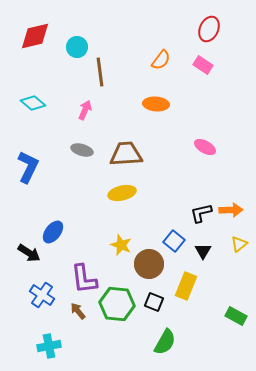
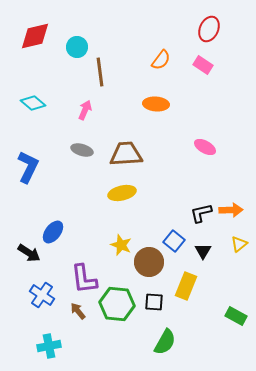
brown circle: moved 2 px up
black square: rotated 18 degrees counterclockwise
